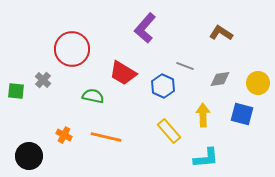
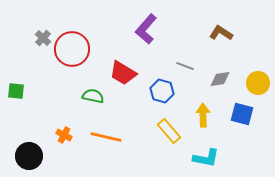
purple L-shape: moved 1 px right, 1 px down
gray cross: moved 42 px up
blue hexagon: moved 1 px left, 5 px down; rotated 10 degrees counterclockwise
cyan L-shape: rotated 16 degrees clockwise
